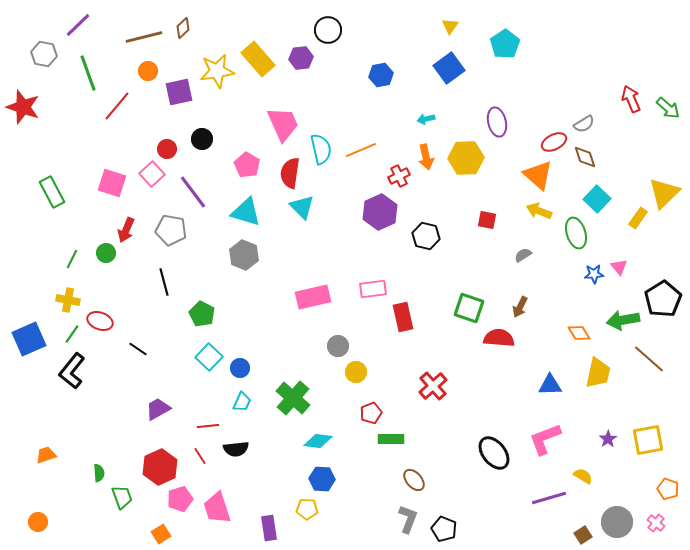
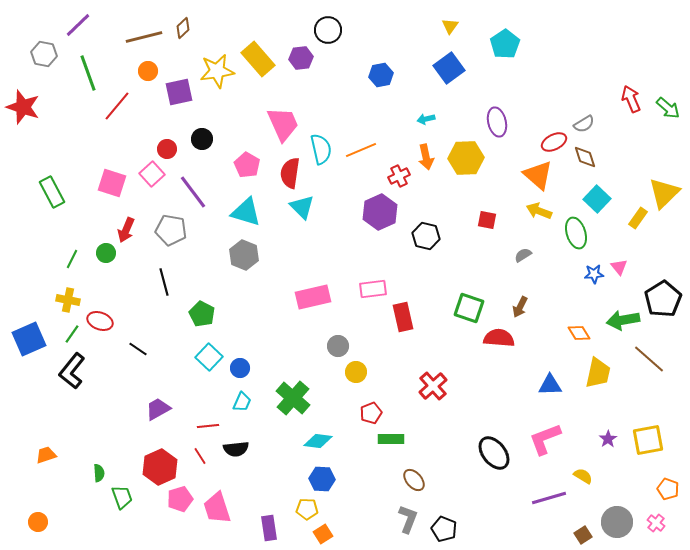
orange square at (161, 534): moved 162 px right
